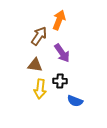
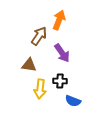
brown triangle: moved 6 px left
blue semicircle: moved 2 px left
